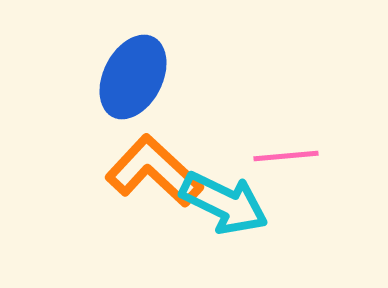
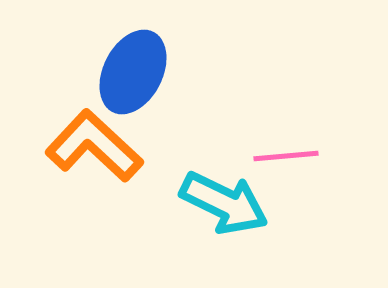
blue ellipse: moved 5 px up
orange L-shape: moved 60 px left, 25 px up
